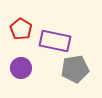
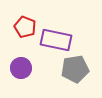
red pentagon: moved 4 px right, 2 px up; rotated 10 degrees counterclockwise
purple rectangle: moved 1 px right, 1 px up
